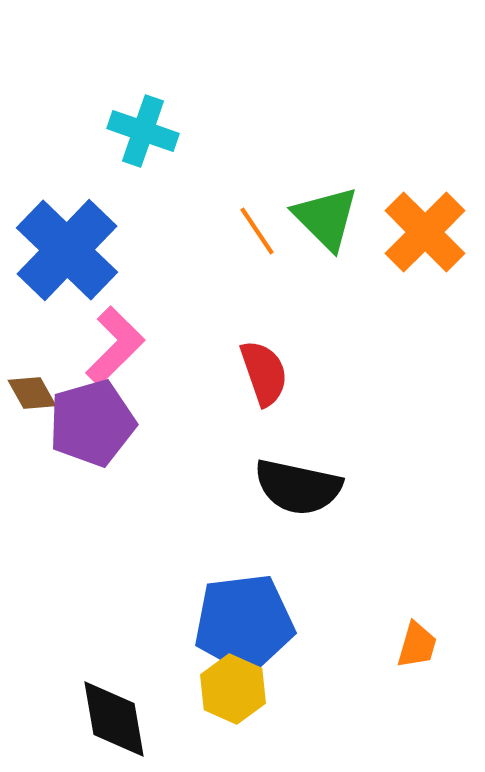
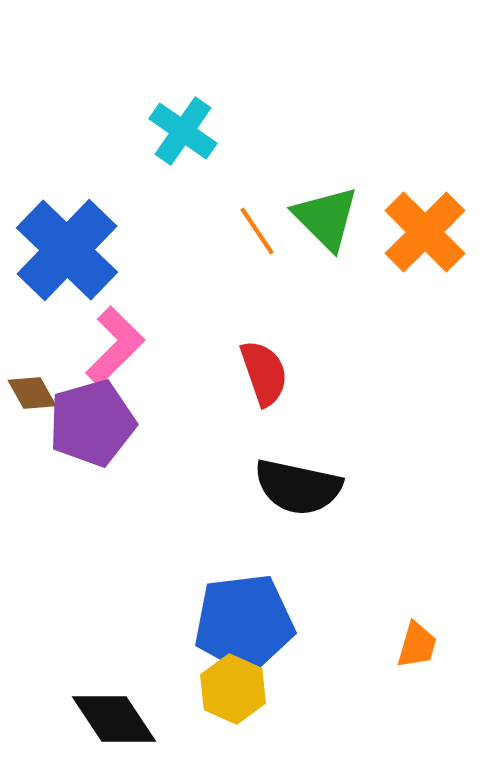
cyan cross: moved 40 px right; rotated 16 degrees clockwise
black diamond: rotated 24 degrees counterclockwise
